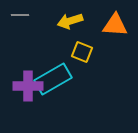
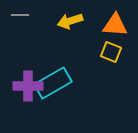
yellow square: moved 29 px right
cyan rectangle: moved 4 px down
